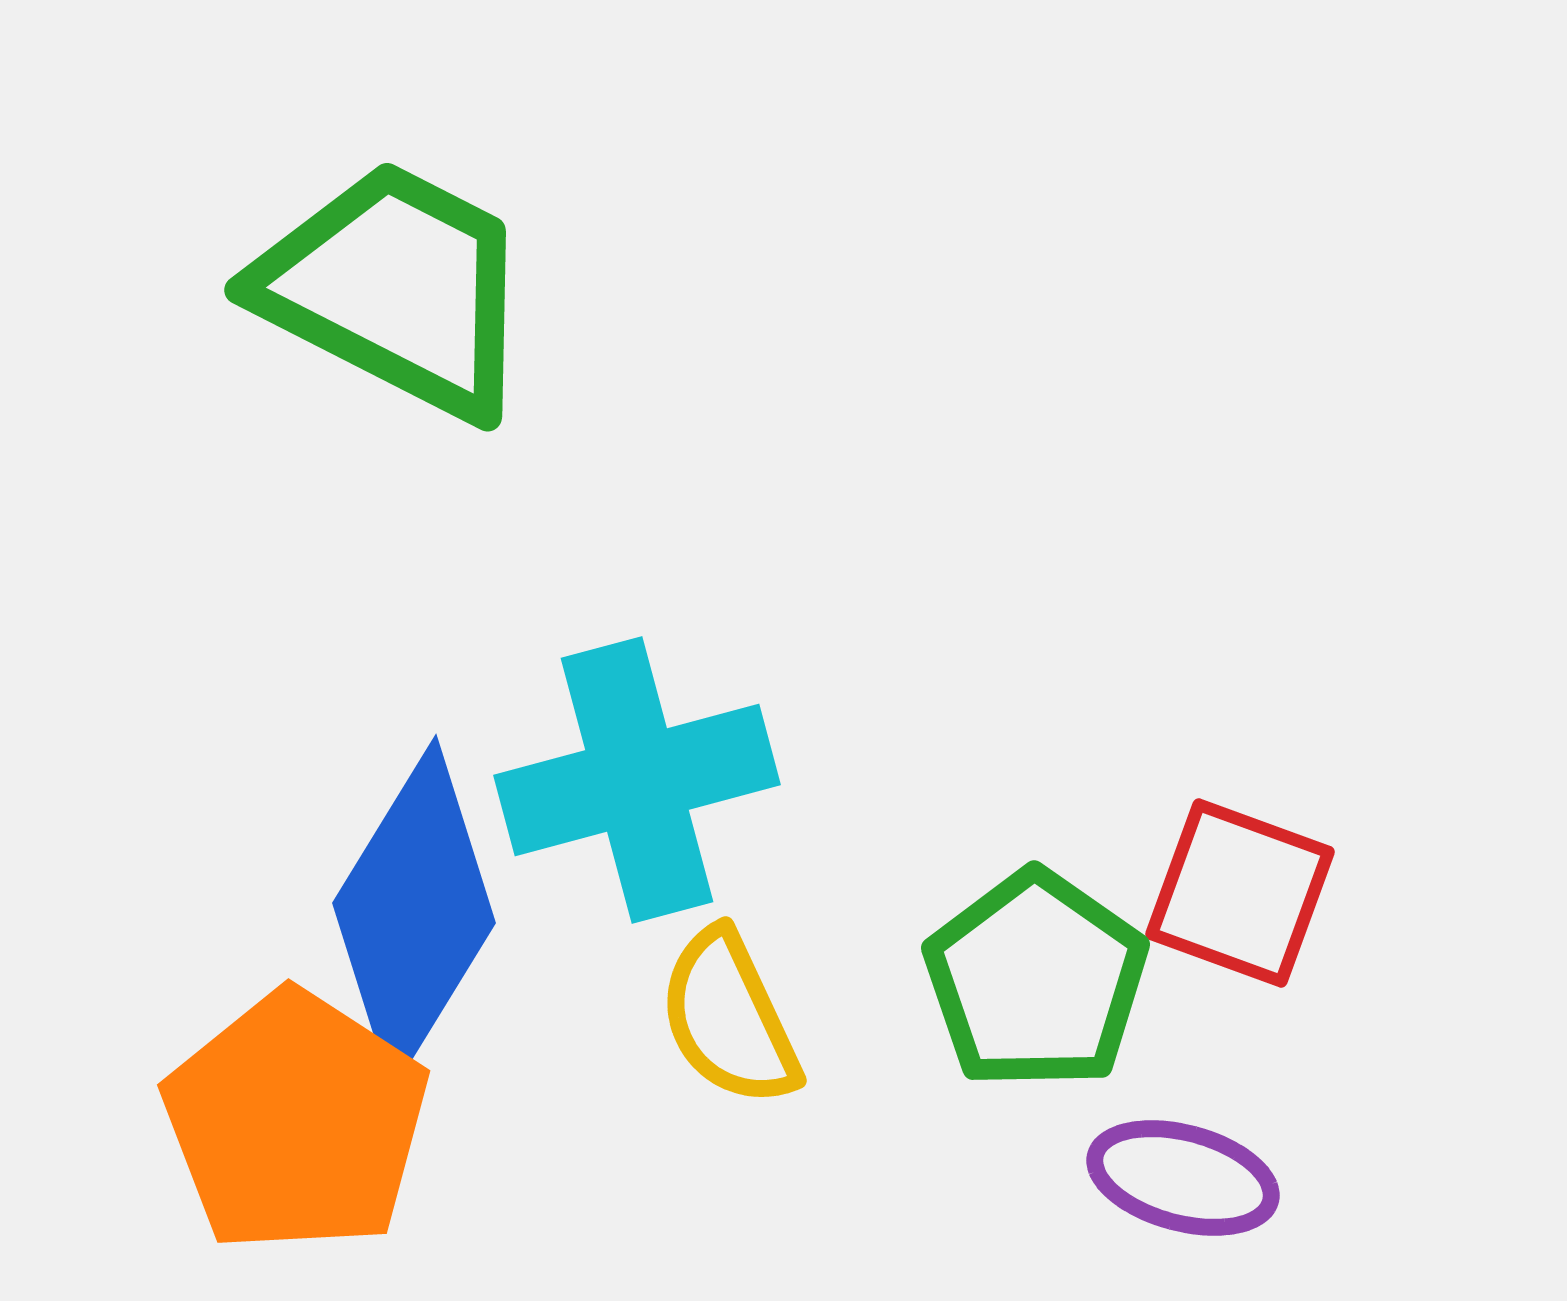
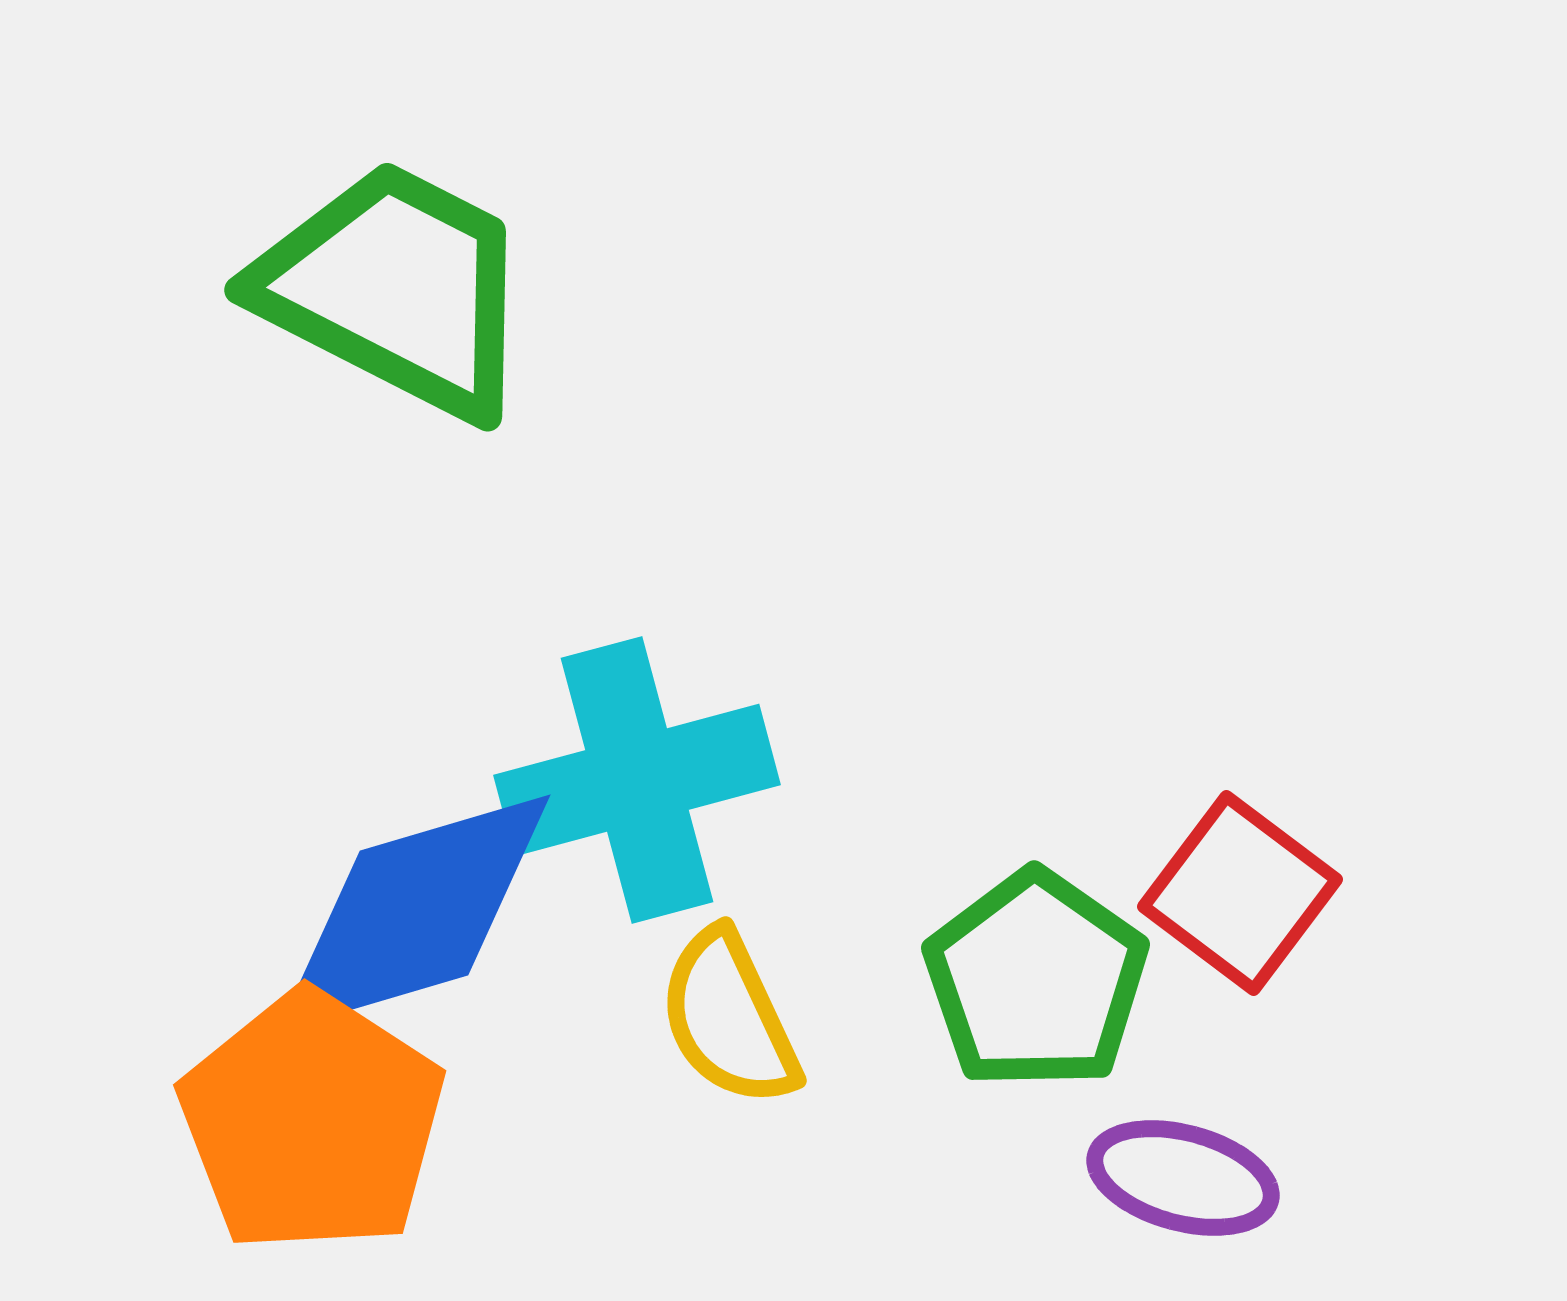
red square: rotated 17 degrees clockwise
blue diamond: rotated 42 degrees clockwise
orange pentagon: moved 16 px right
